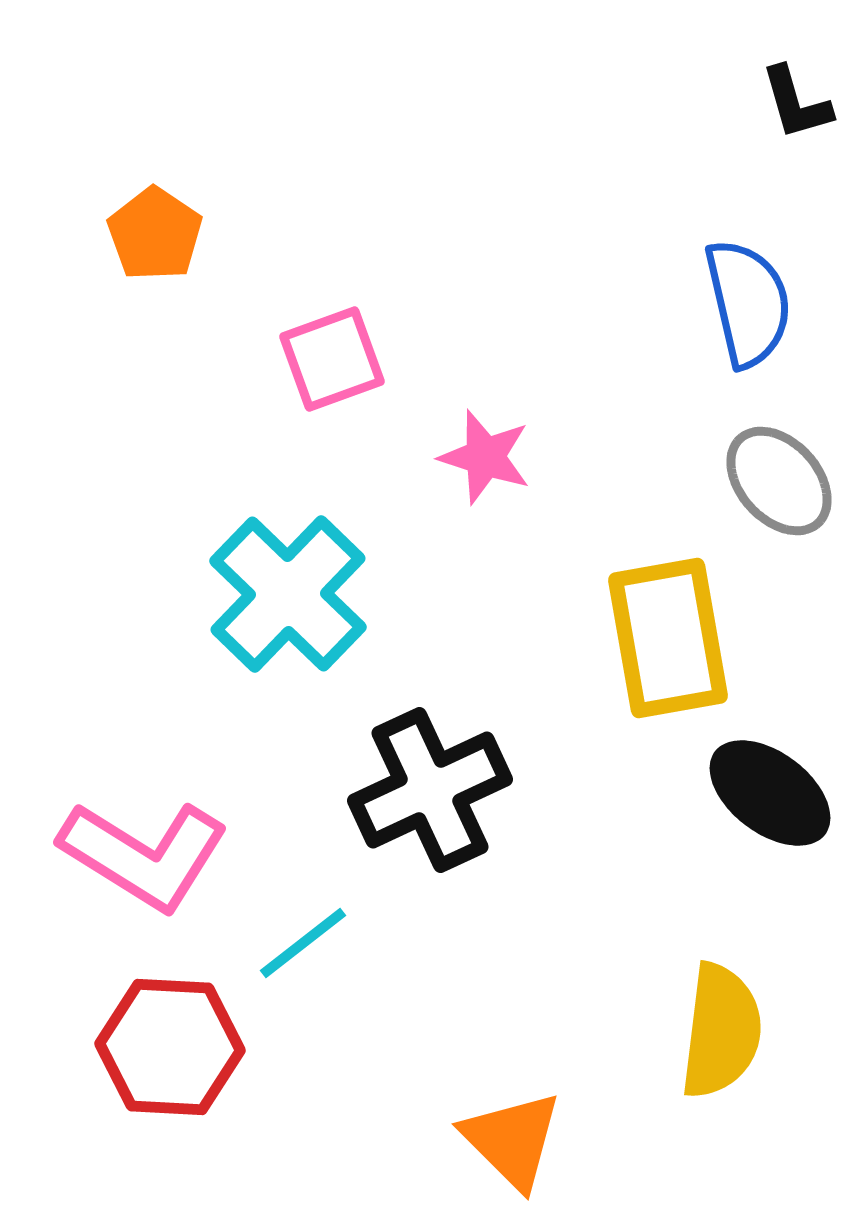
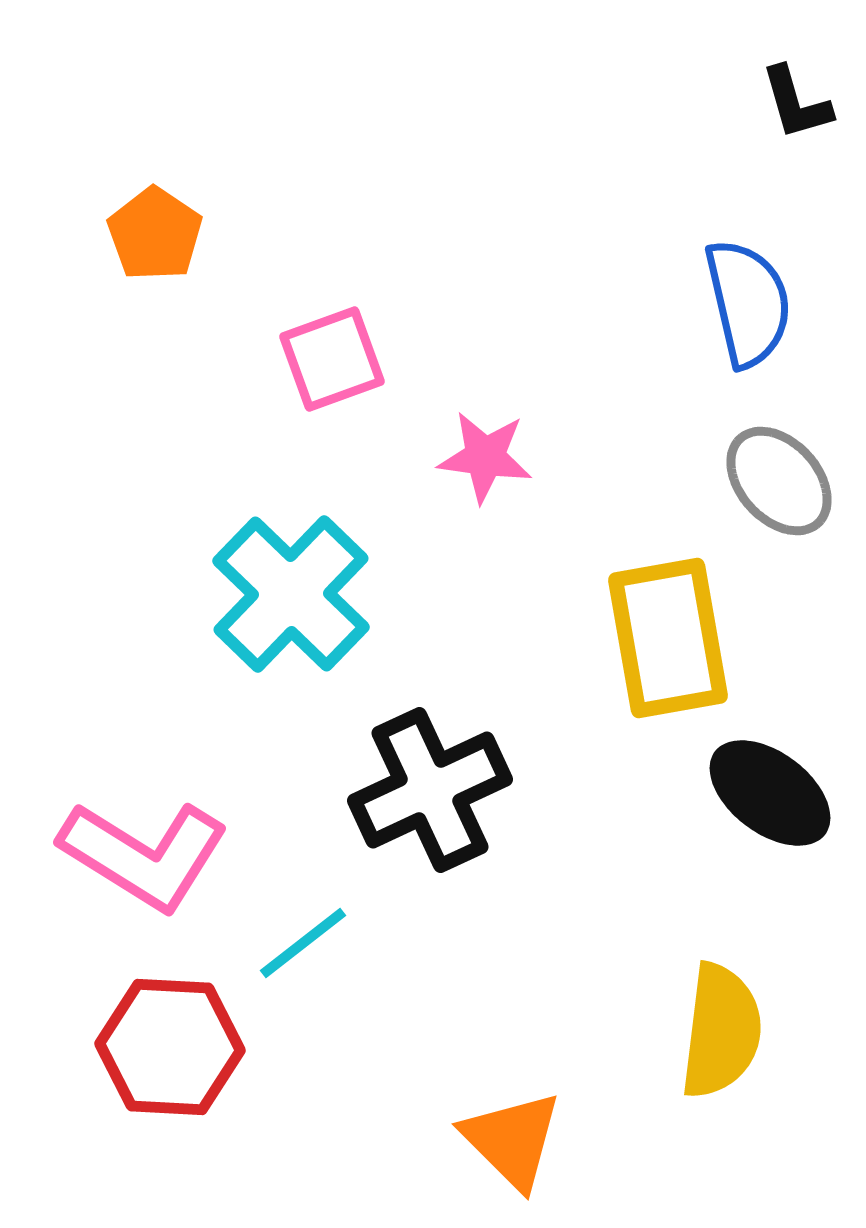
pink star: rotated 10 degrees counterclockwise
cyan cross: moved 3 px right
